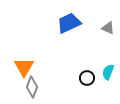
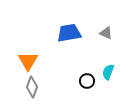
blue trapezoid: moved 10 px down; rotated 15 degrees clockwise
gray triangle: moved 2 px left, 5 px down
orange triangle: moved 4 px right, 6 px up
black circle: moved 3 px down
